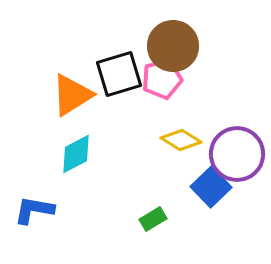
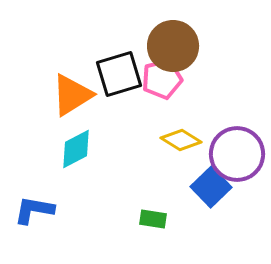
cyan diamond: moved 5 px up
green rectangle: rotated 40 degrees clockwise
